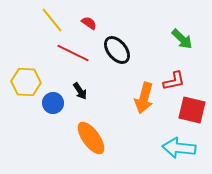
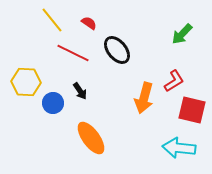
green arrow: moved 5 px up; rotated 90 degrees clockwise
red L-shape: rotated 20 degrees counterclockwise
